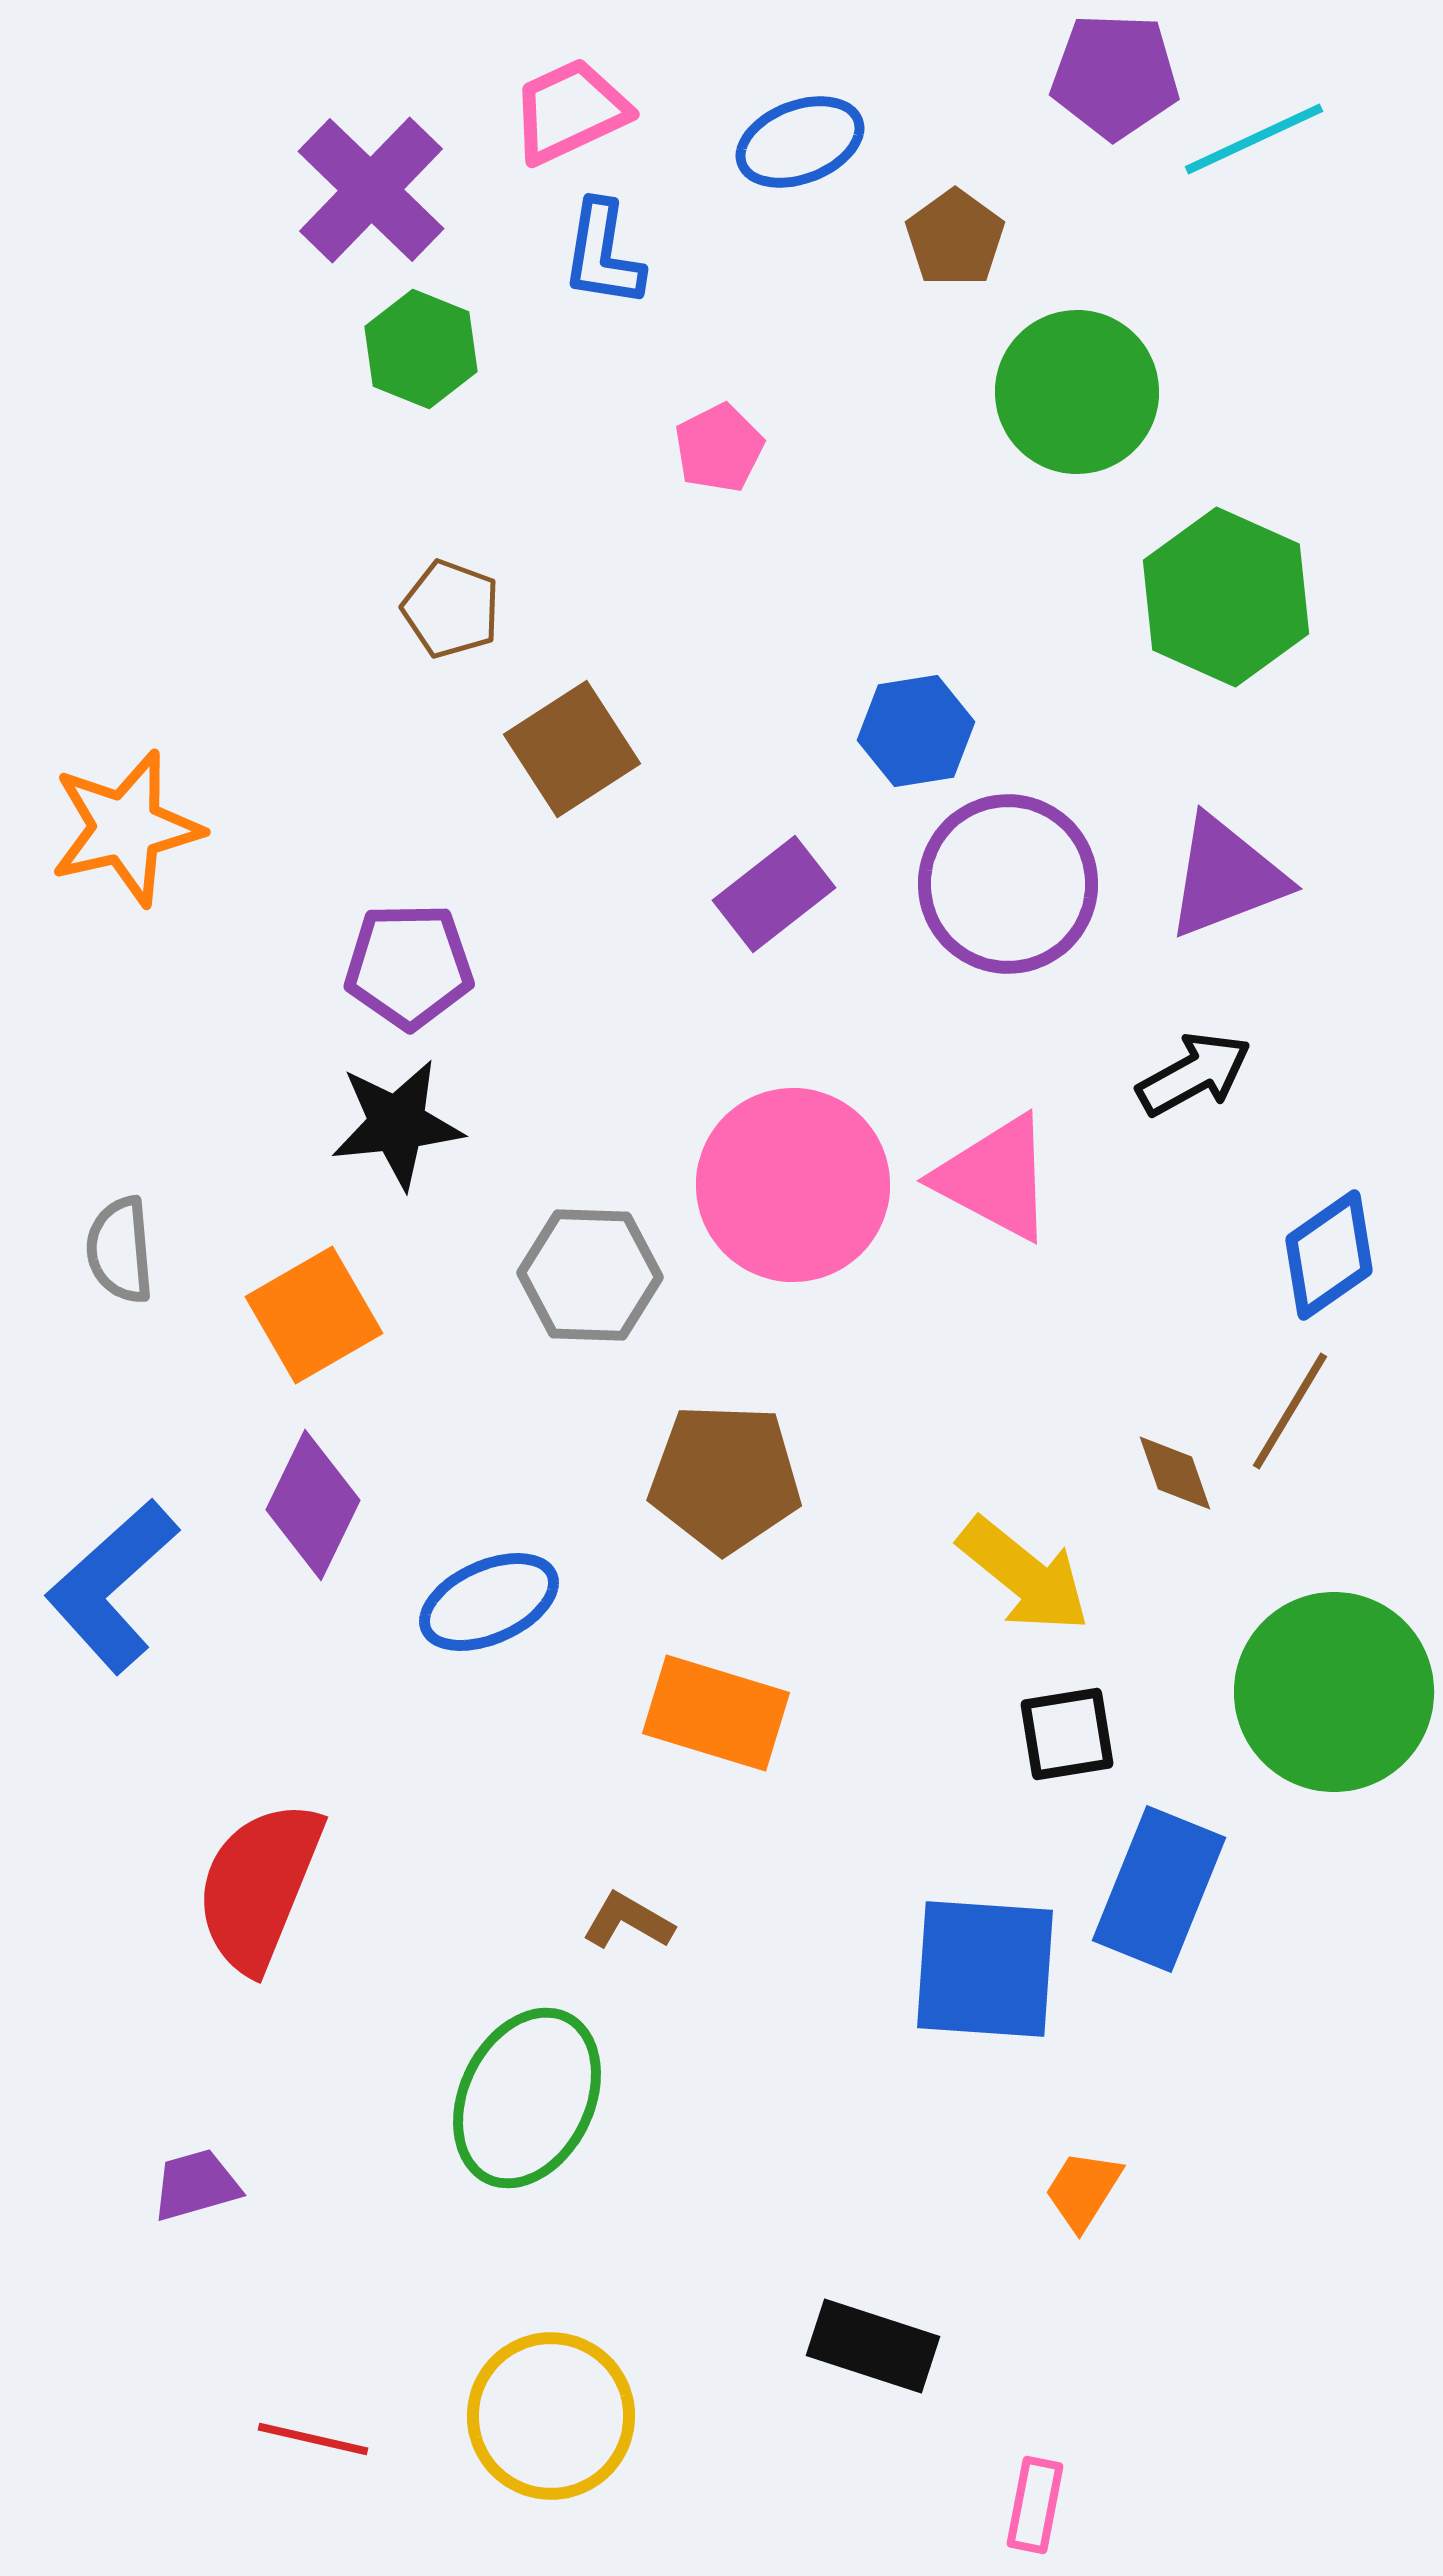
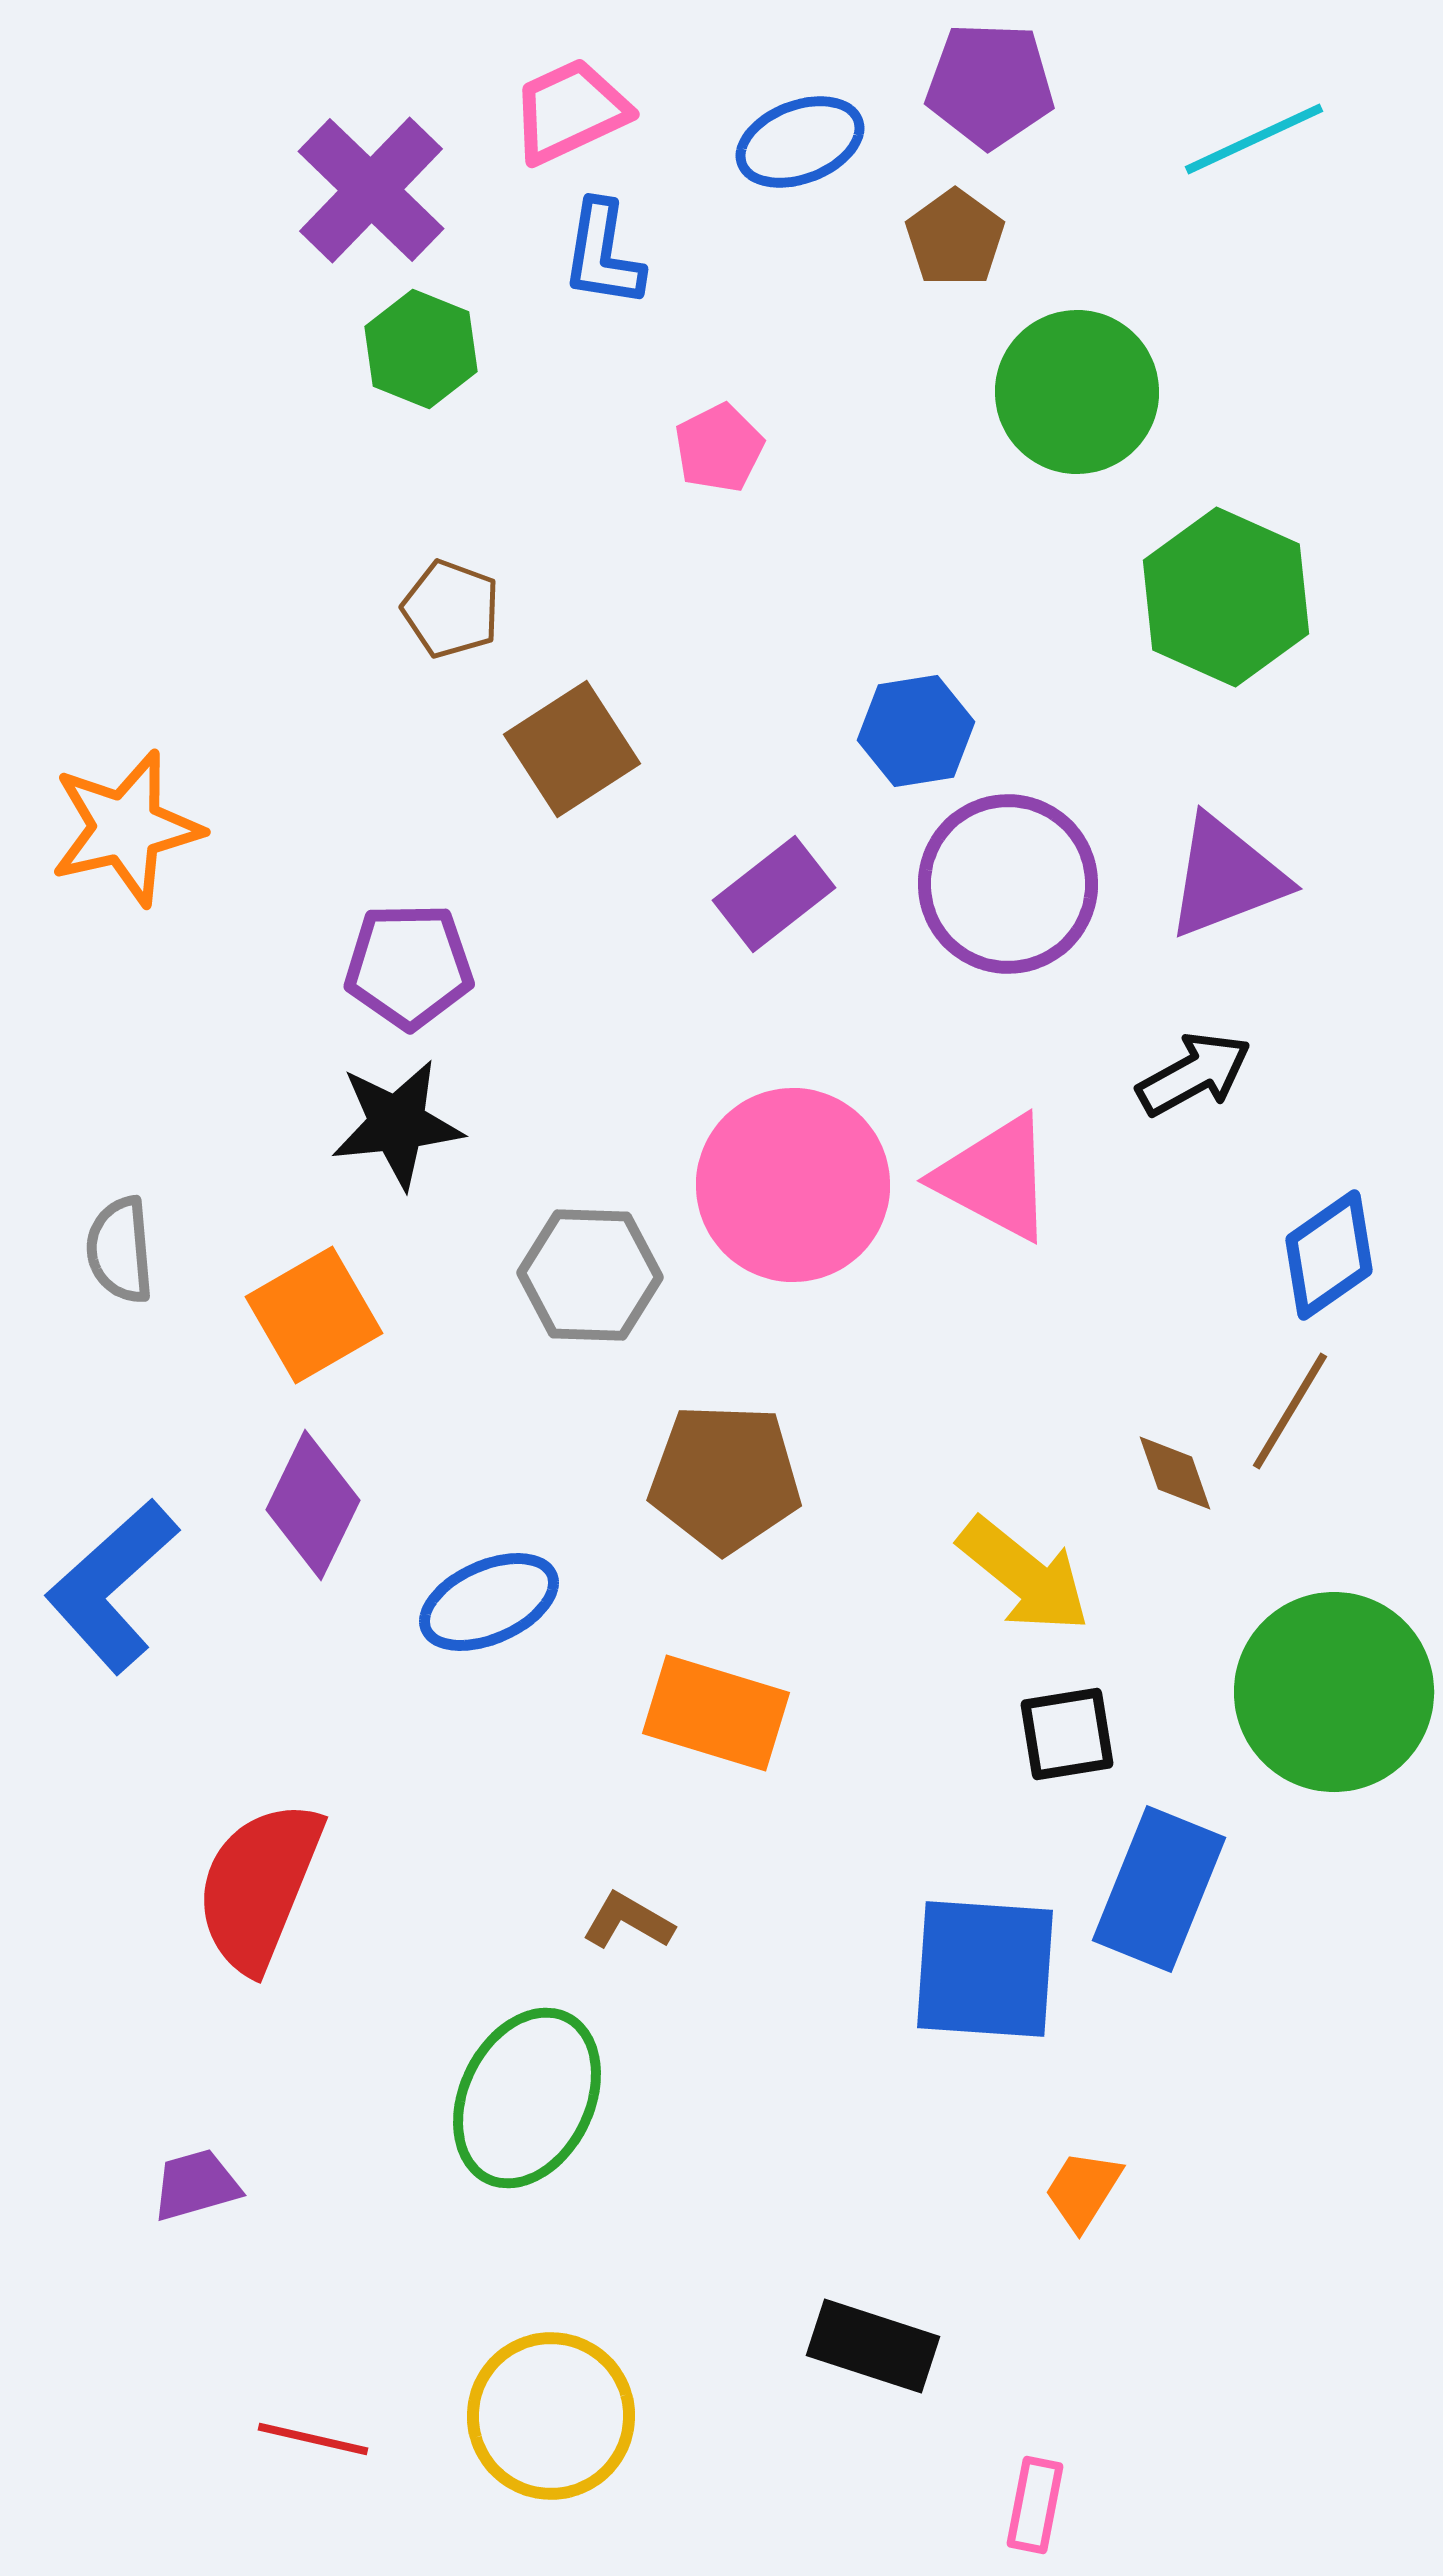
purple pentagon at (1115, 76): moved 125 px left, 9 px down
